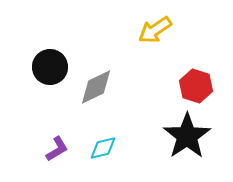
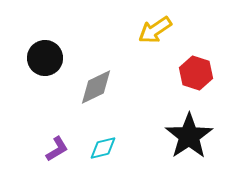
black circle: moved 5 px left, 9 px up
red hexagon: moved 13 px up
black star: moved 2 px right
